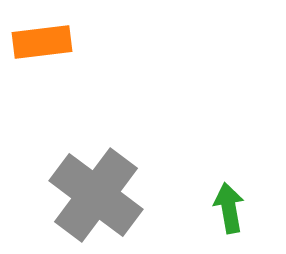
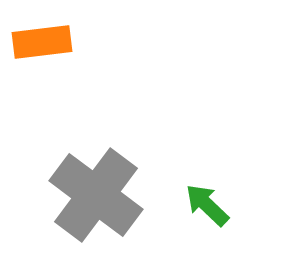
green arrow: moved 22 px left, 3 px up; rotated 36 degrees counterclockwise
